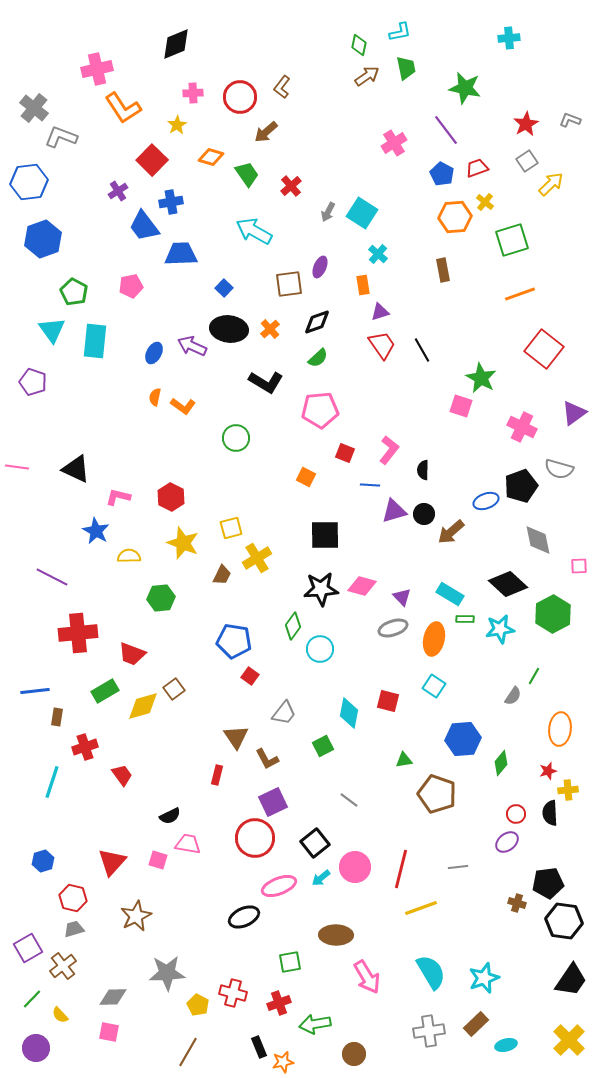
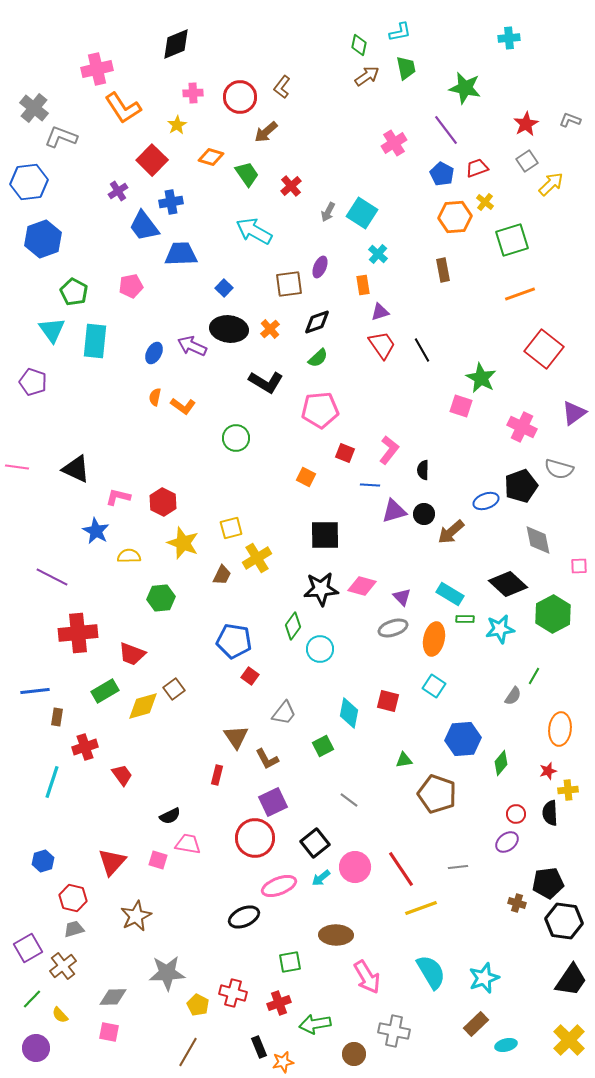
red hexagon at (171, 497): moved 8 px left, 5 px down
red line at (401, 869): rotated 48 degrees counterclockwise
gray cross at (429, 1031): moved 35 px left; rotated 20 degrees clockwise
